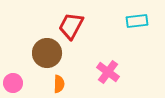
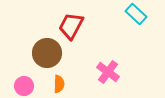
cyan rectangle: moved 1 px left, 7 px up; rotated 50 degrees clockwise
pink circle: moved 11 px right, 3 px down
